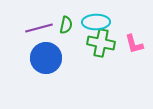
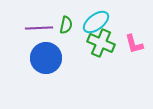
cyan ellipse: rotated 36 degrees counterclockwise
purple line: rotated 12 degrees clockwise
green cross: rotated 12 degrees clockwise
